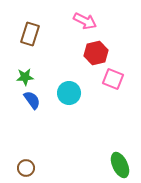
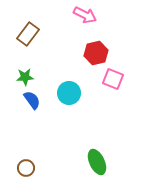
pink arrow: moved 6 px up
brown rectangle: moved 2 px left; rotated 20 degrees clockwise
green ellipse: moved 23 px left, 3 px up
